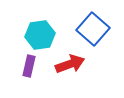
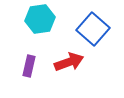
cyan hexagon: moved 16 px up
red arrow: moved 1 px left, 2 px up
